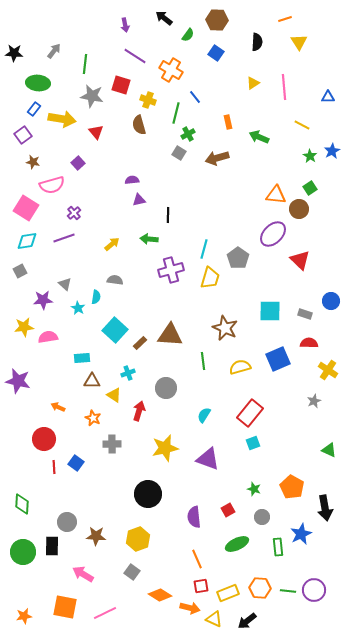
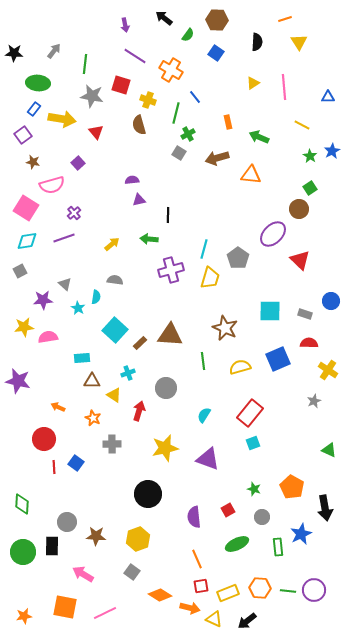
orange triangle at (276, 195): moved 25 px left, 20 px up
